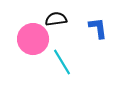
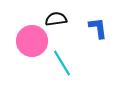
pink circle: moved 1 px left, 2 px down
cyan line: moved 1 px down
